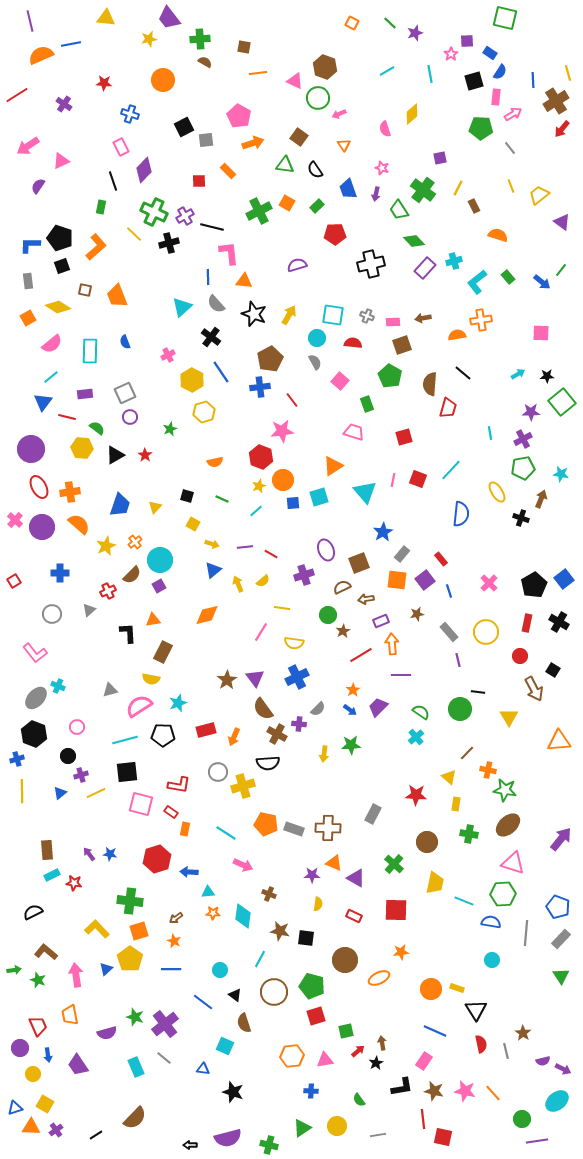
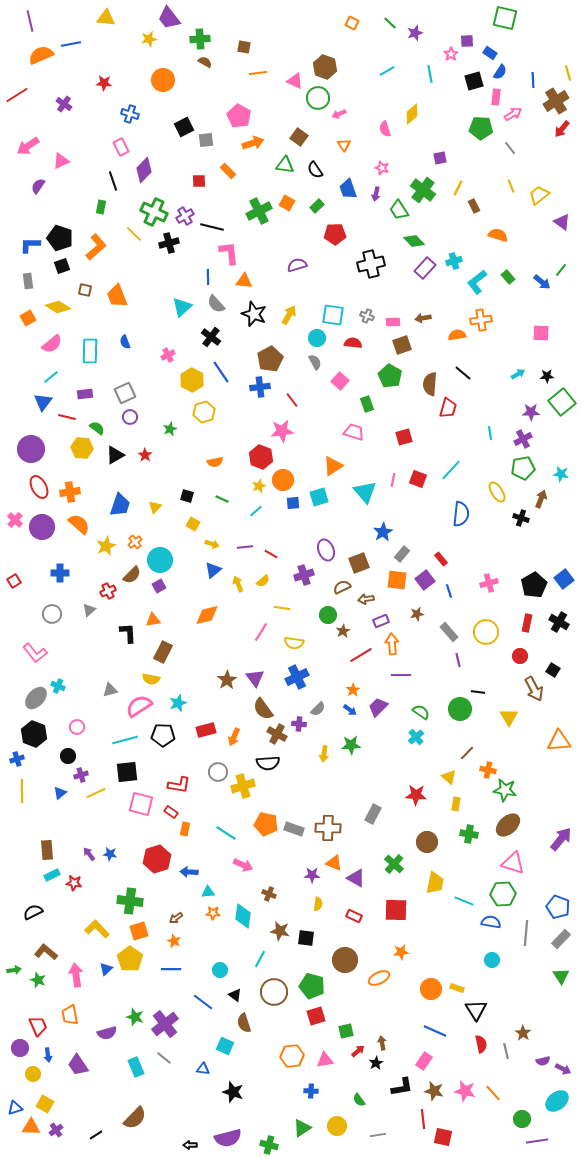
pink cross at (489, 583): rotated 30 degrees clockwise
